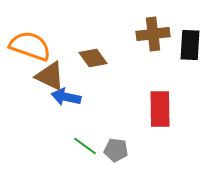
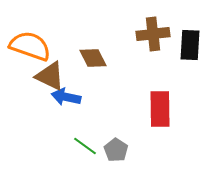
brown diamond: rotated 8 degrees clockwise
gray pentagon: rotated 25 degrees clockwise
